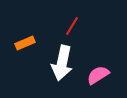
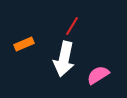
orange rectangle: moved 1 px left, 1 px down
white arrow: moved 2 px right, 4 px up
